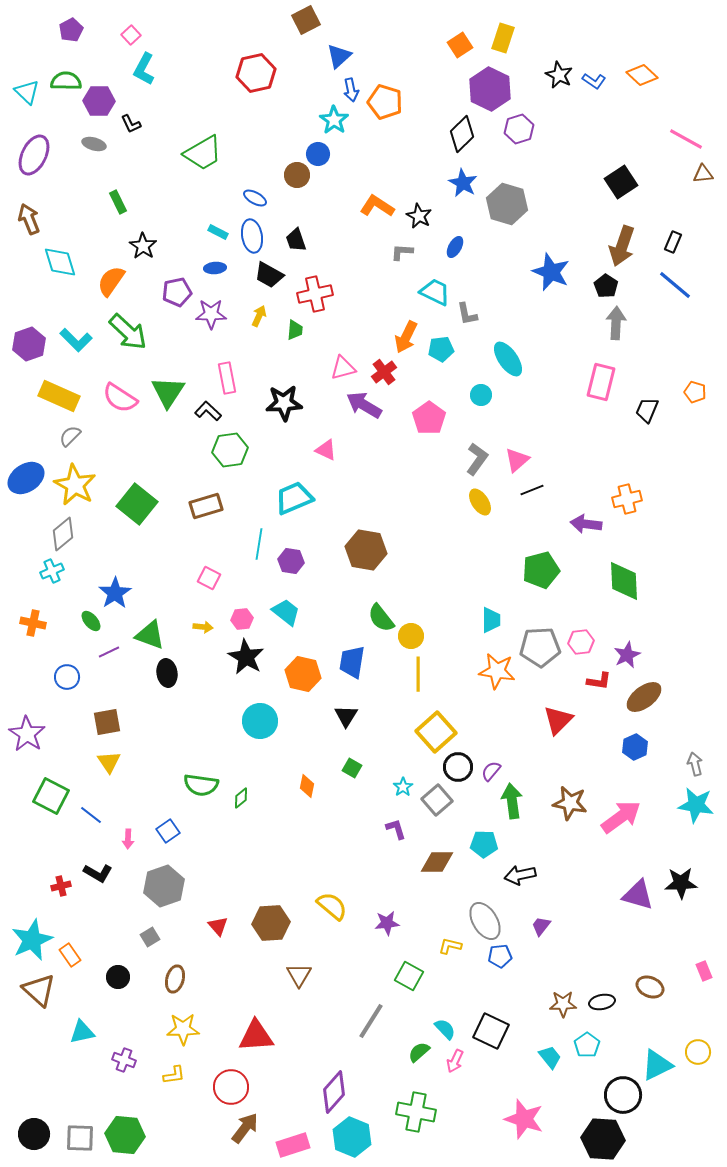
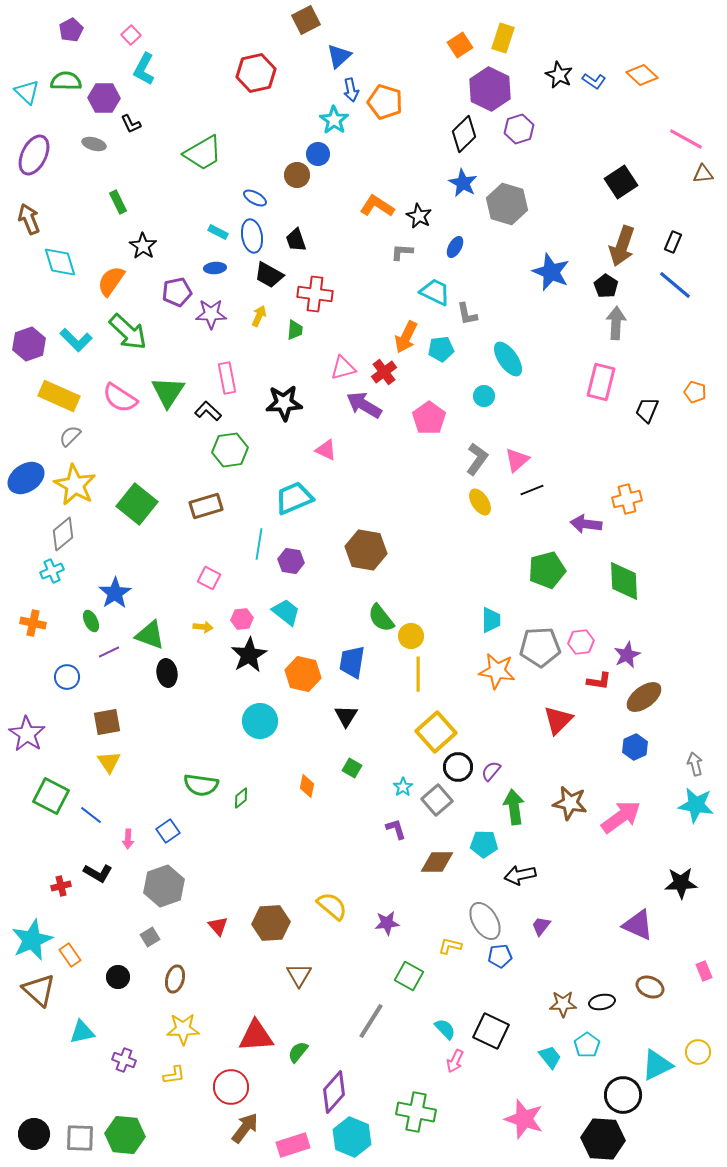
purple hexagon at (99, 101): moved 5 px right, 3 px up
black diamond at (462, 134): moved 2 px right
red cross at (315, 294): rotated 20 degrees clockwise
cyan circle at (481, 395): moved 3 px right, 1 px down
green pentagon at (541, 570): moved 6 px right
green ellipse at (91, 621): rotated 15 degrees clockwise
black star at (246, 657): moved 3 px right, 2 px up; rotated 12 degrees clockwise
green arrow at (512, 801): moved 2 px right, 6 px down
purple triangle at (638, 895): moved 30 px down; rotated 8 degrees clockwise
green semicircle at (419, 1052): moved 121 px left; rotated 10 degrees counterclockwise
